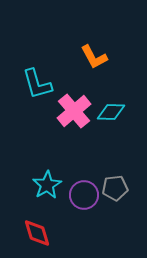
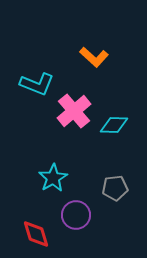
orange L-shape: rotated 20 degrees counterclockwise
cyan L-shape: rotated 52 degrees counterclockwise
cyan diamond: moved 3 px right, 13 px down
cyan star: moved 6 px right, 7 px up
purple circle: moved 8 px left, 20 px down
red diamond: moved 1 px left, 1 px down
